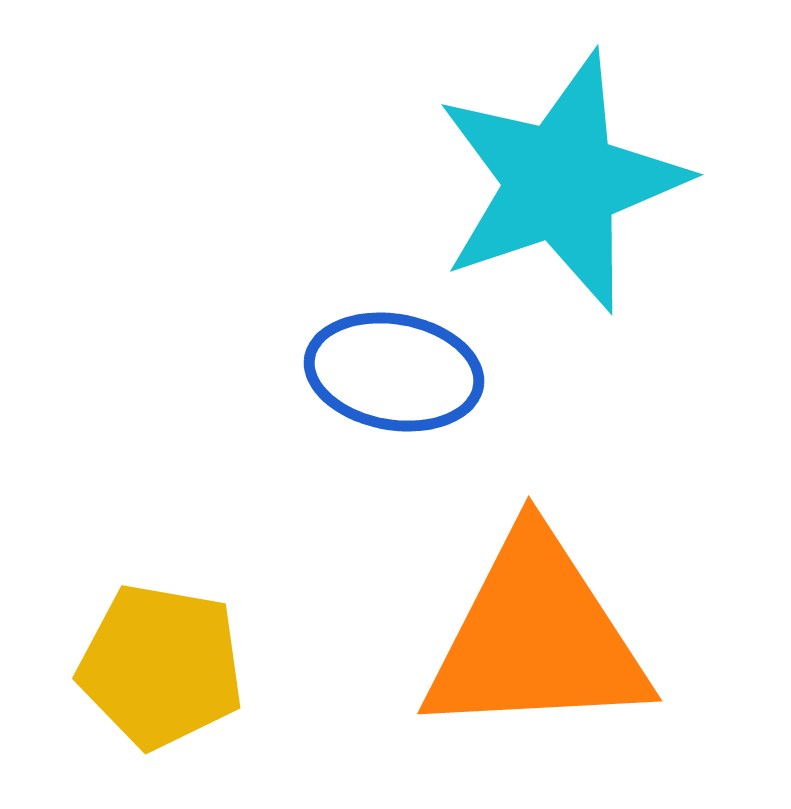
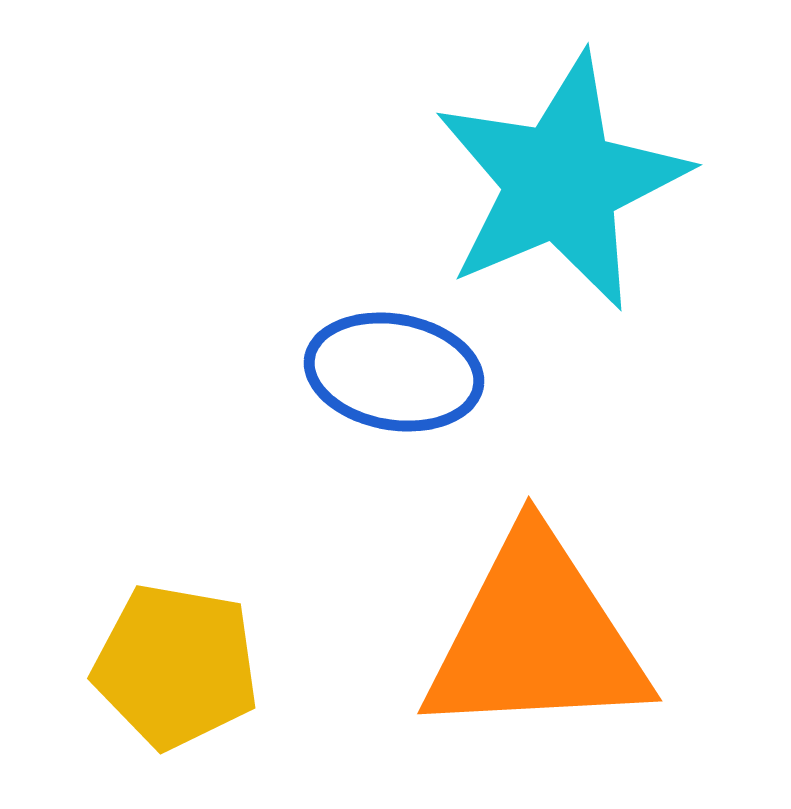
cyan star: rotated 4 degrees counterclockwise
yellow pentagon: moved 15 px right
